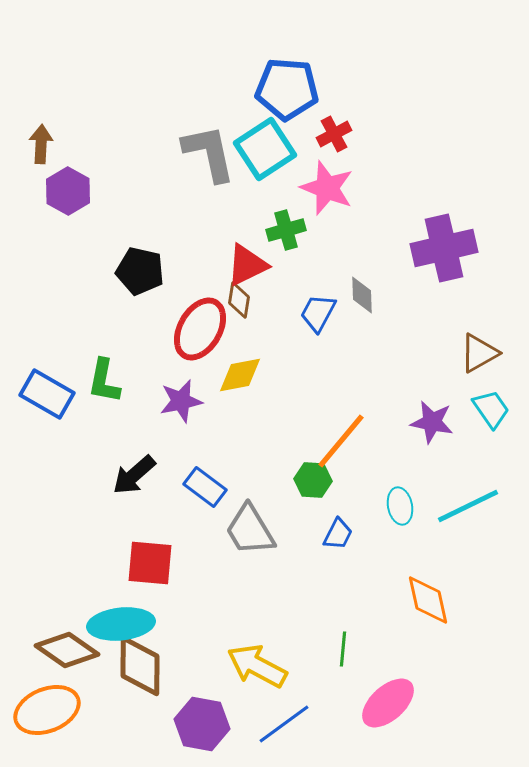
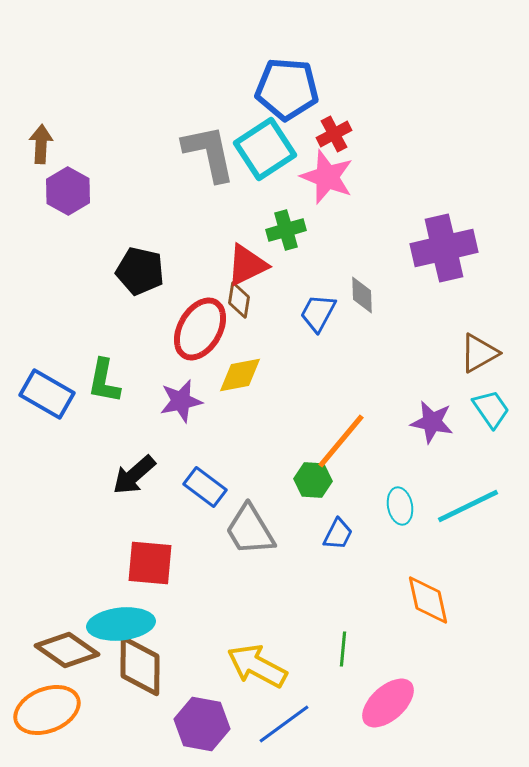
pink star at (327, 188): moved 11 px up
